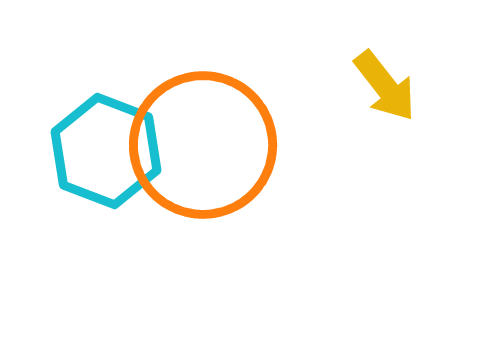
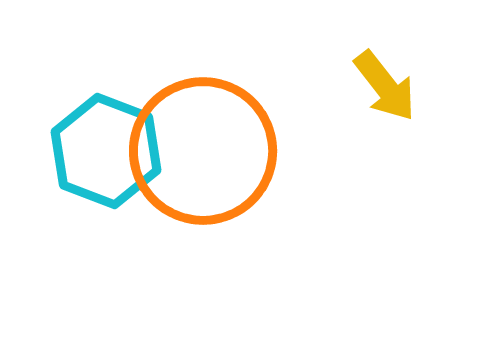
orange circle: moved 6 px down
